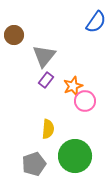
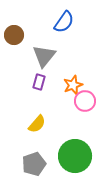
blue semicircle: moved 32 px left
purple rectangle: moved 7 px left, 2 px down; rotated 21 degrees counterclockwise
orange star: moved 1 px up
yellow semicircle: moved 11 px left, 5 px up; rotated 36 degrees clockwise
